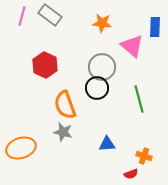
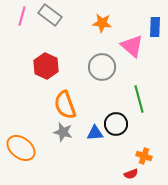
red hexagon: moved 1 px right, 1 px down
black circle: moved 19 px right, 36 px down
blue triangle: moved 12 px left, 11 px up
orange ellipse: rotated 56 degrees clockwise
